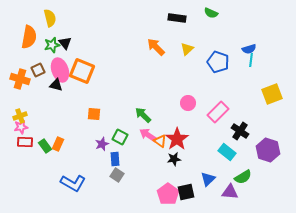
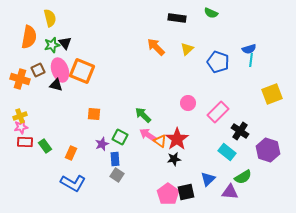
orange rectangle at (58, 144): moved 13 px right, 9 px down
